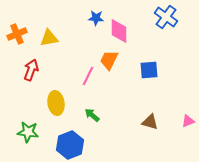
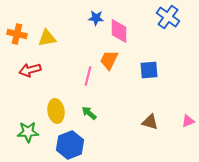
blue cross: moved 2 px right
orange cross: rotated 36 degrees clockwise
yellow triangle: moved 2 px left
red arrow: moved 1 px left; rotated 125 degrees counterclockwise
pink line: rotated 12 degrees counterclockwise
yellow ellipse: moved 8 px down
green arrow: moved 3 px left, 2 px up
green star: rotated 10 degrees counterclockwise
